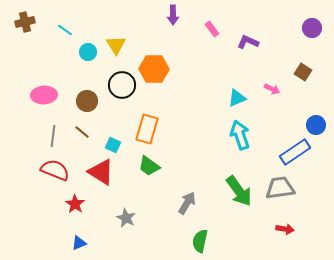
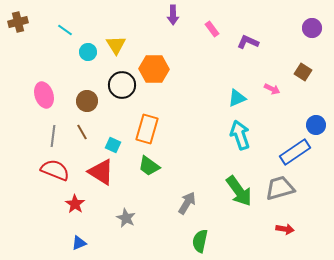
brown cross: moved 7 px left
pink ellipse: rotated 75 degrees clockwise
brown line: rotated 21 degrees clockwise
gray trapezoid: rotated 8 degrees counterclockwise
